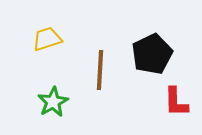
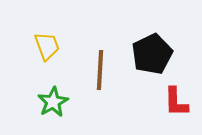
yellow trapezoid: moved 7 px down; rotated 88 degrees clockwise
